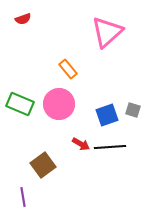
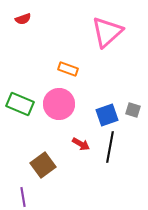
orange rectangle: rotated 30 degrees counterclockwise
black line: rotated 76 degrees counterclockwise
